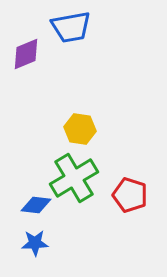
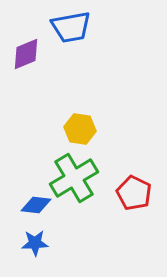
red pentagon: moved 4 px right, 2 px up; rotated 8 degrees clockwise
